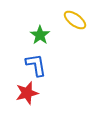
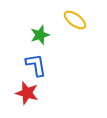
green star: rotated 18 degrees clockwise
red star: rotated 30 degrees clockwise
